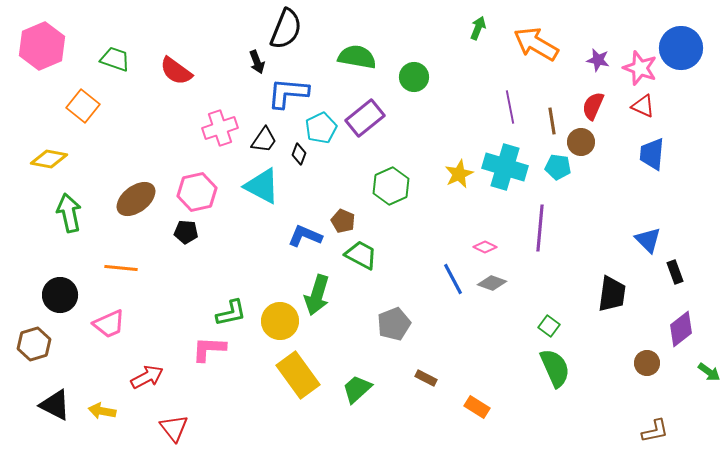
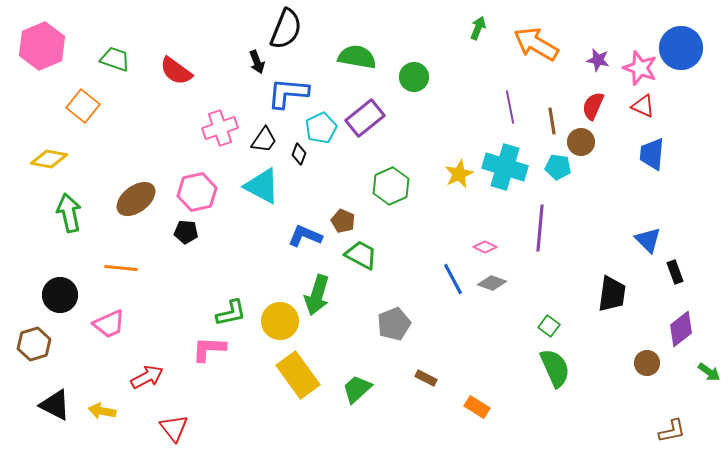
brown L-shape at (655, 431): moved 17 px right
